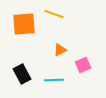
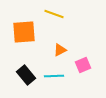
orange square: moved 8 px down
black rectangle: moved 4 px right, 1 px down; rotated 12 degrees counterclockwise
cyan line: moved 4 px up
